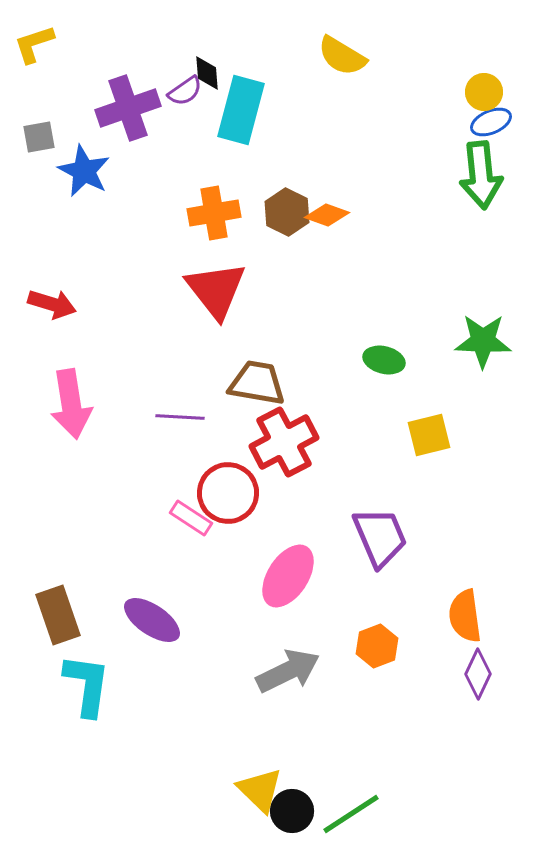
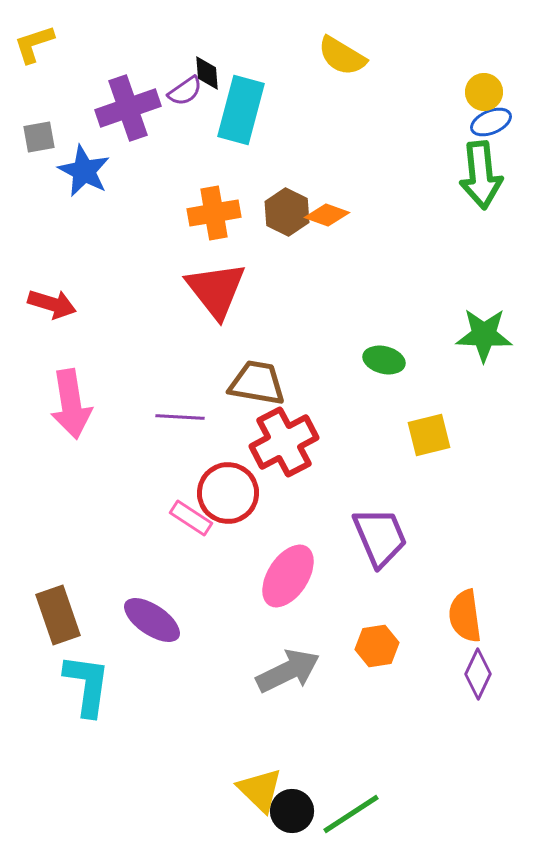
green star: moved 1 px right, 6 px up
orange hexagon: rotated 12 degrees clockwise
